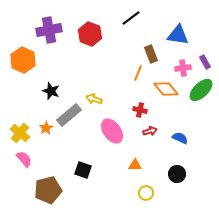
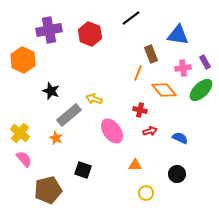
orange diamond: moved 2 px left, 1 px down
orange star: moved 10 px right, 10 px down; rotated 16 degrees counterclockwise
